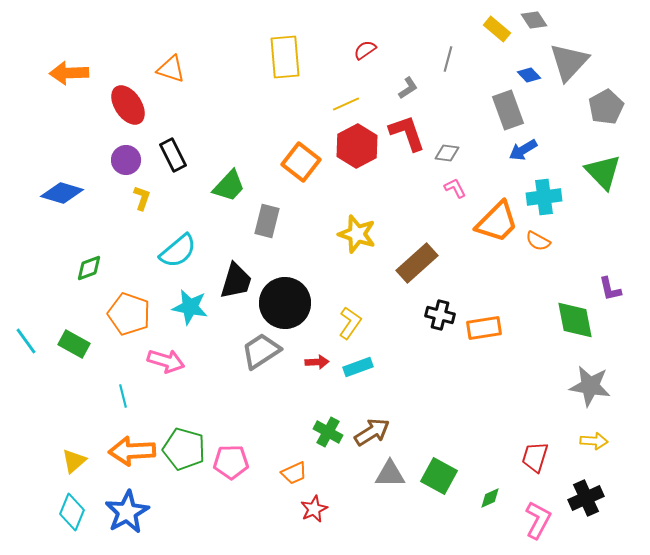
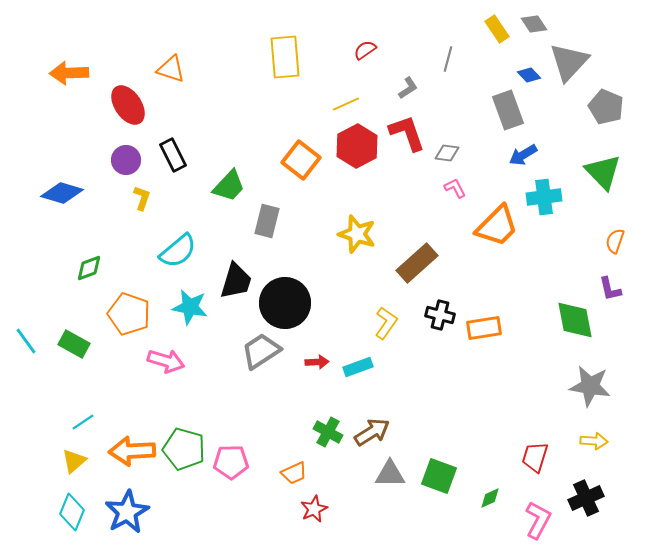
gray diamond at (534, 20): moved 4 px down
yellow rectangle at (497, 29): rotated 16 degrees clockwise
gray pentagon at (606, 107): rotated 20 degrees counterclockwise
blue arrow at (523, 150): moved 5 px down
orange square at (301, 162): moved 2 px up
orange trapezoid at (497, 222): moved 4 px down
orange semicircle at (538, 241): moved 77 px right; rotated 80 degrees clockwise
yellow L-shape at (350, 323): moved 36 px right
cyan line at (123, 396): moved 40 px left, 26 px down; rotated 70 degrees clockwise
green square at (439, 476): rotated 9 degrees counterclockwise
